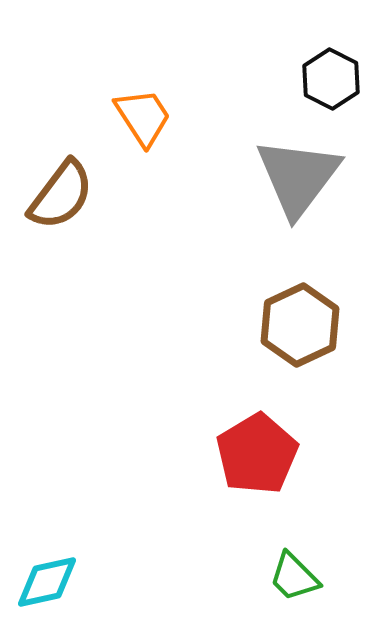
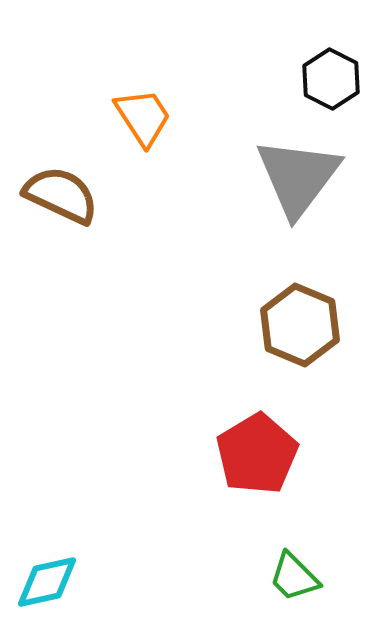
brown semicircle: rotated 102 degrees counterclockwise
brown hexagon: rotated 12 degrees counterclockwise
